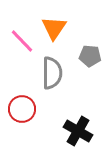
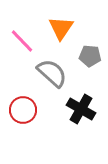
orange triangle: moved 7 px right
gray semicircle: rotated 48 degrees counterclockwise
red circle: moved 1 px right, 1 px down
black cross: moved 3 px right, 22 px up
